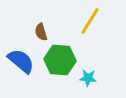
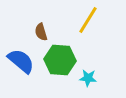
yellow line: moved 2 px left, 1 px up
